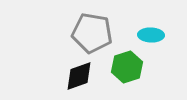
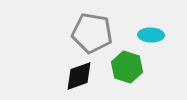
green hexagon: rotated 24 degrees counterclockwise
